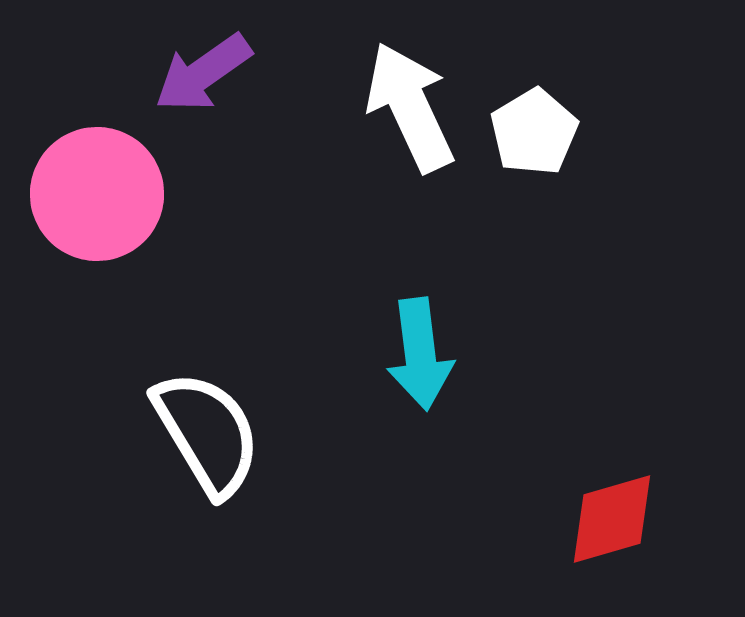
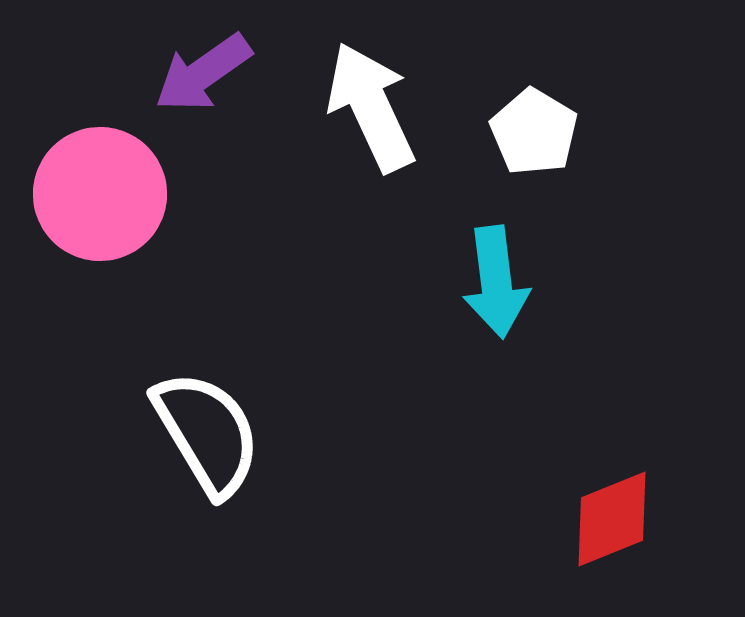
white arrow: moved 39 px left
white pentagon: rotated 10 degrees counterclockwise
pink circle: moved 3 px right
cyan arrow: moved 76 px right, 72 px up
red diamond: rotated 6 degrees counterclockwise
